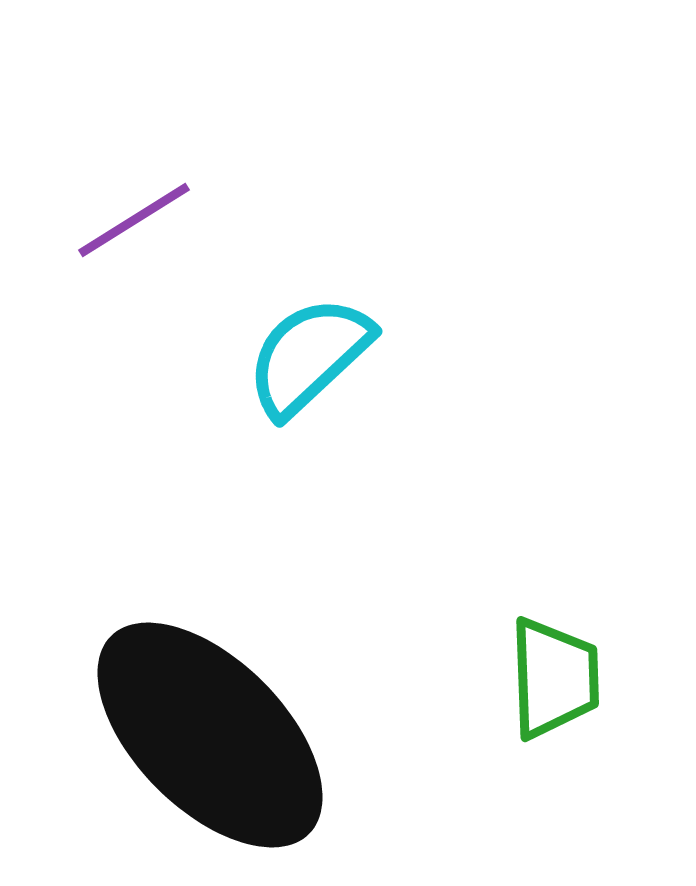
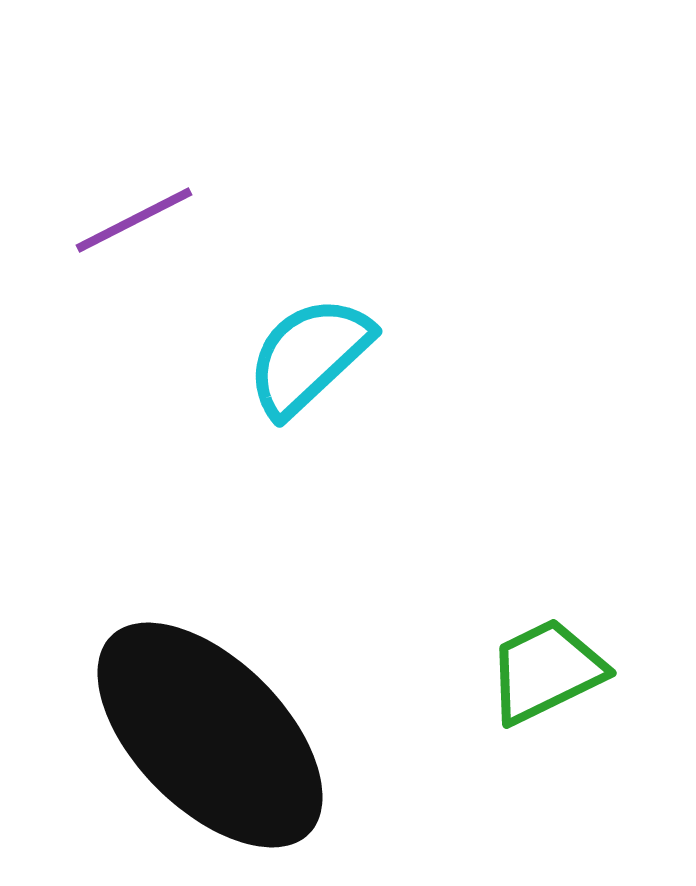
purple line: rotated 5 degrees clockwise
green trapezoid: moved 8 px left, 7 px up; rotated 114 degrees counterclockwise
